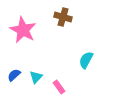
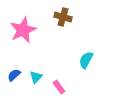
pink star: rotated 20 degrees clockwise
